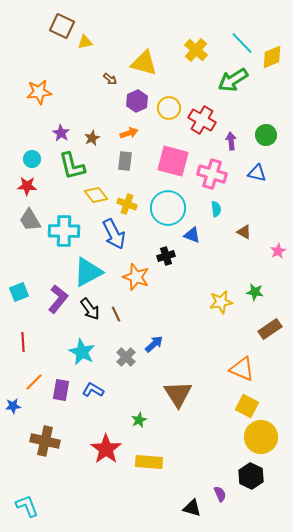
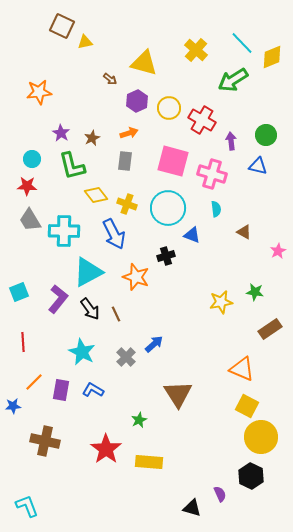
blue triangle at (257, 173): moved 1 px right, 7 px up
